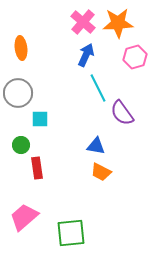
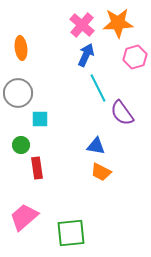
pink cross: moved 1 px left, 3 px down
